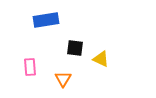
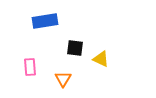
blue rectangle: moved 1 px left, 1 px down
